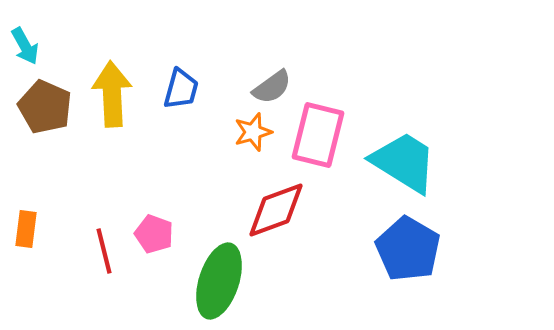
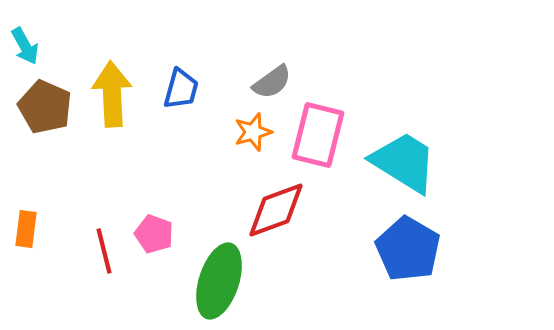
gray semicircle: moved 5 px up
